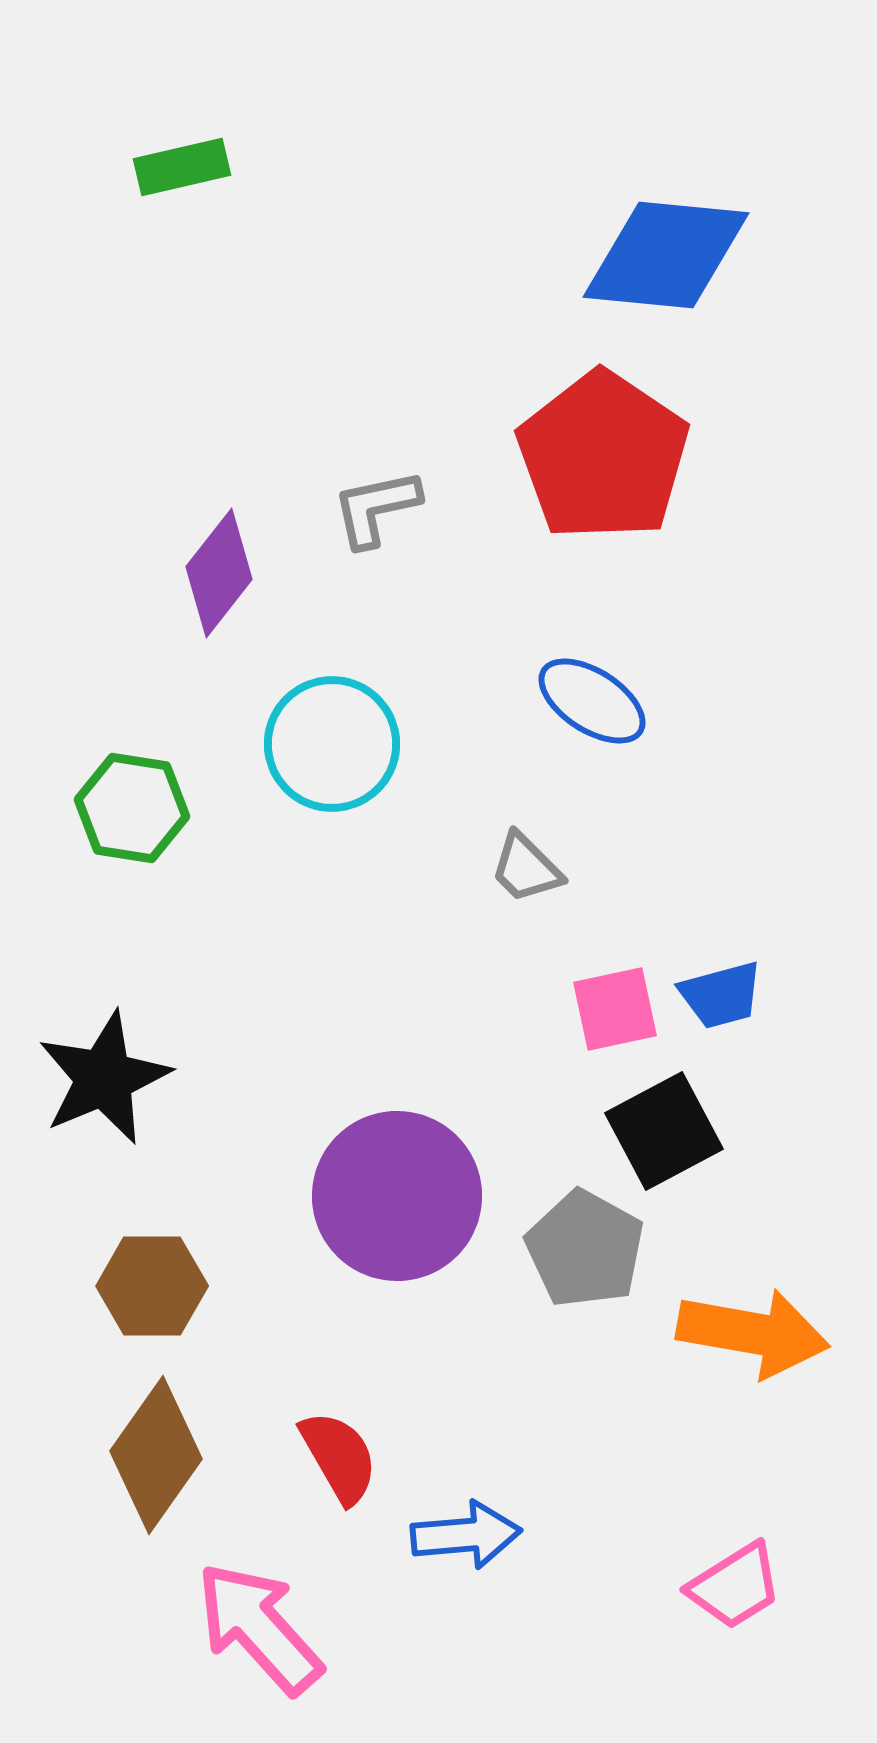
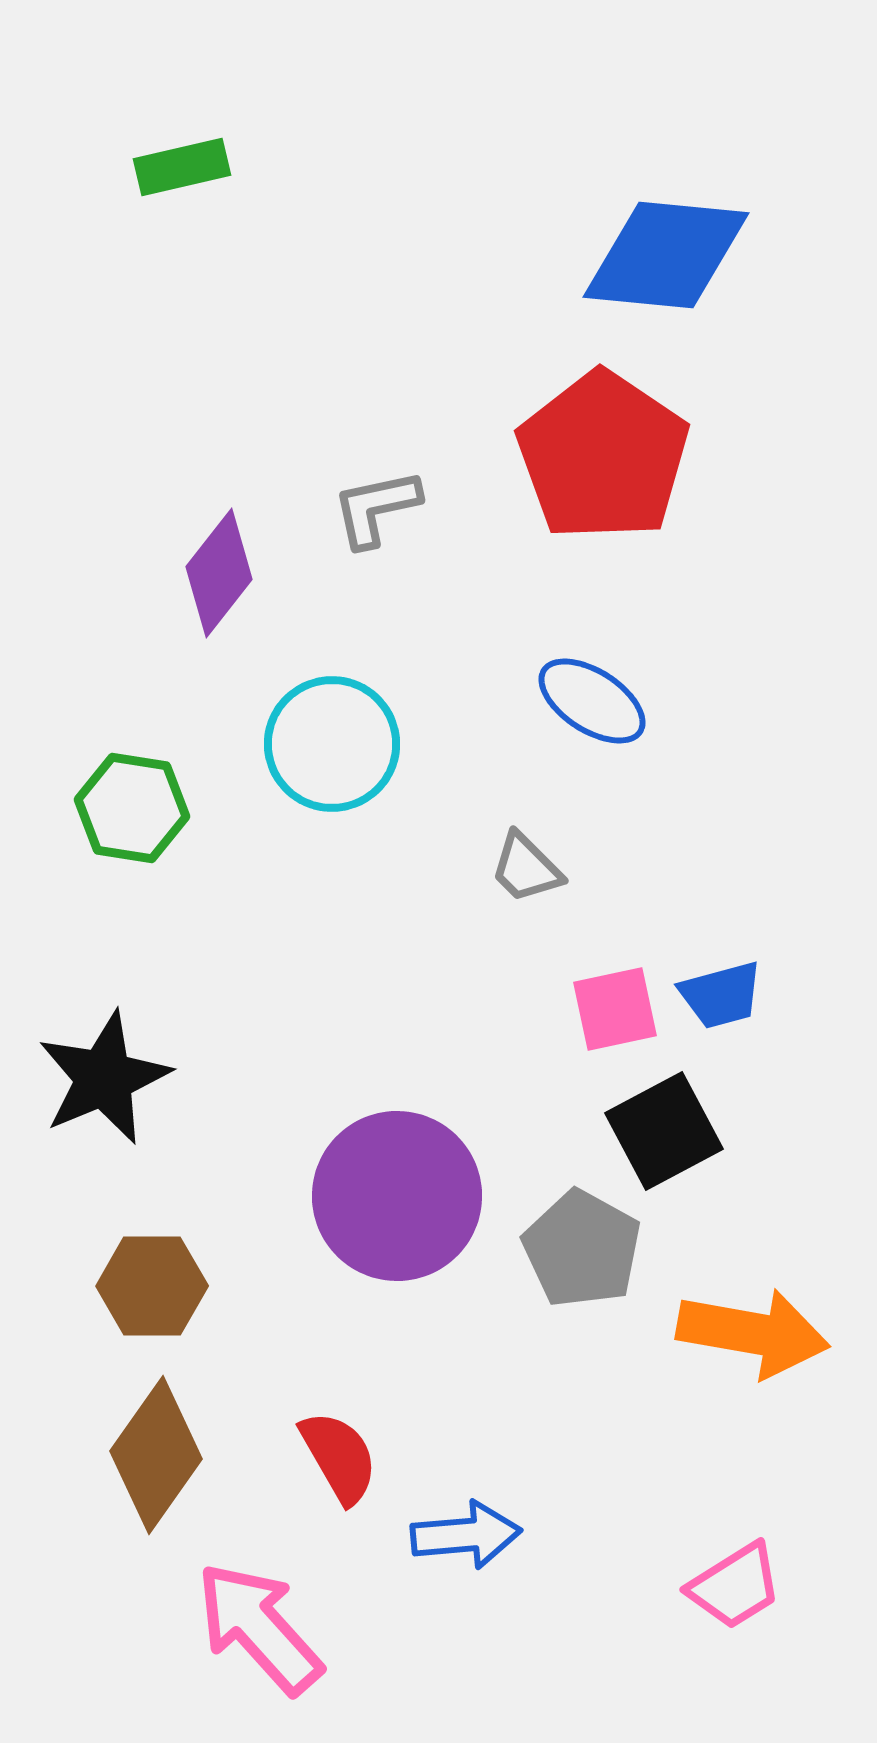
gray pentagon: moved 3 px left
